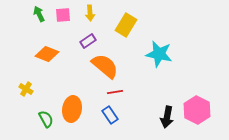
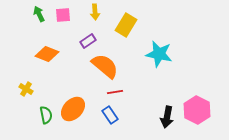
yellow arrow: moved 5 px right, 1 px up
orange ellipse: moved 1 px right; rotated 35 degrees clockwise
green semicircle: moved 4 px up; rotated 18 degrees clockwise
